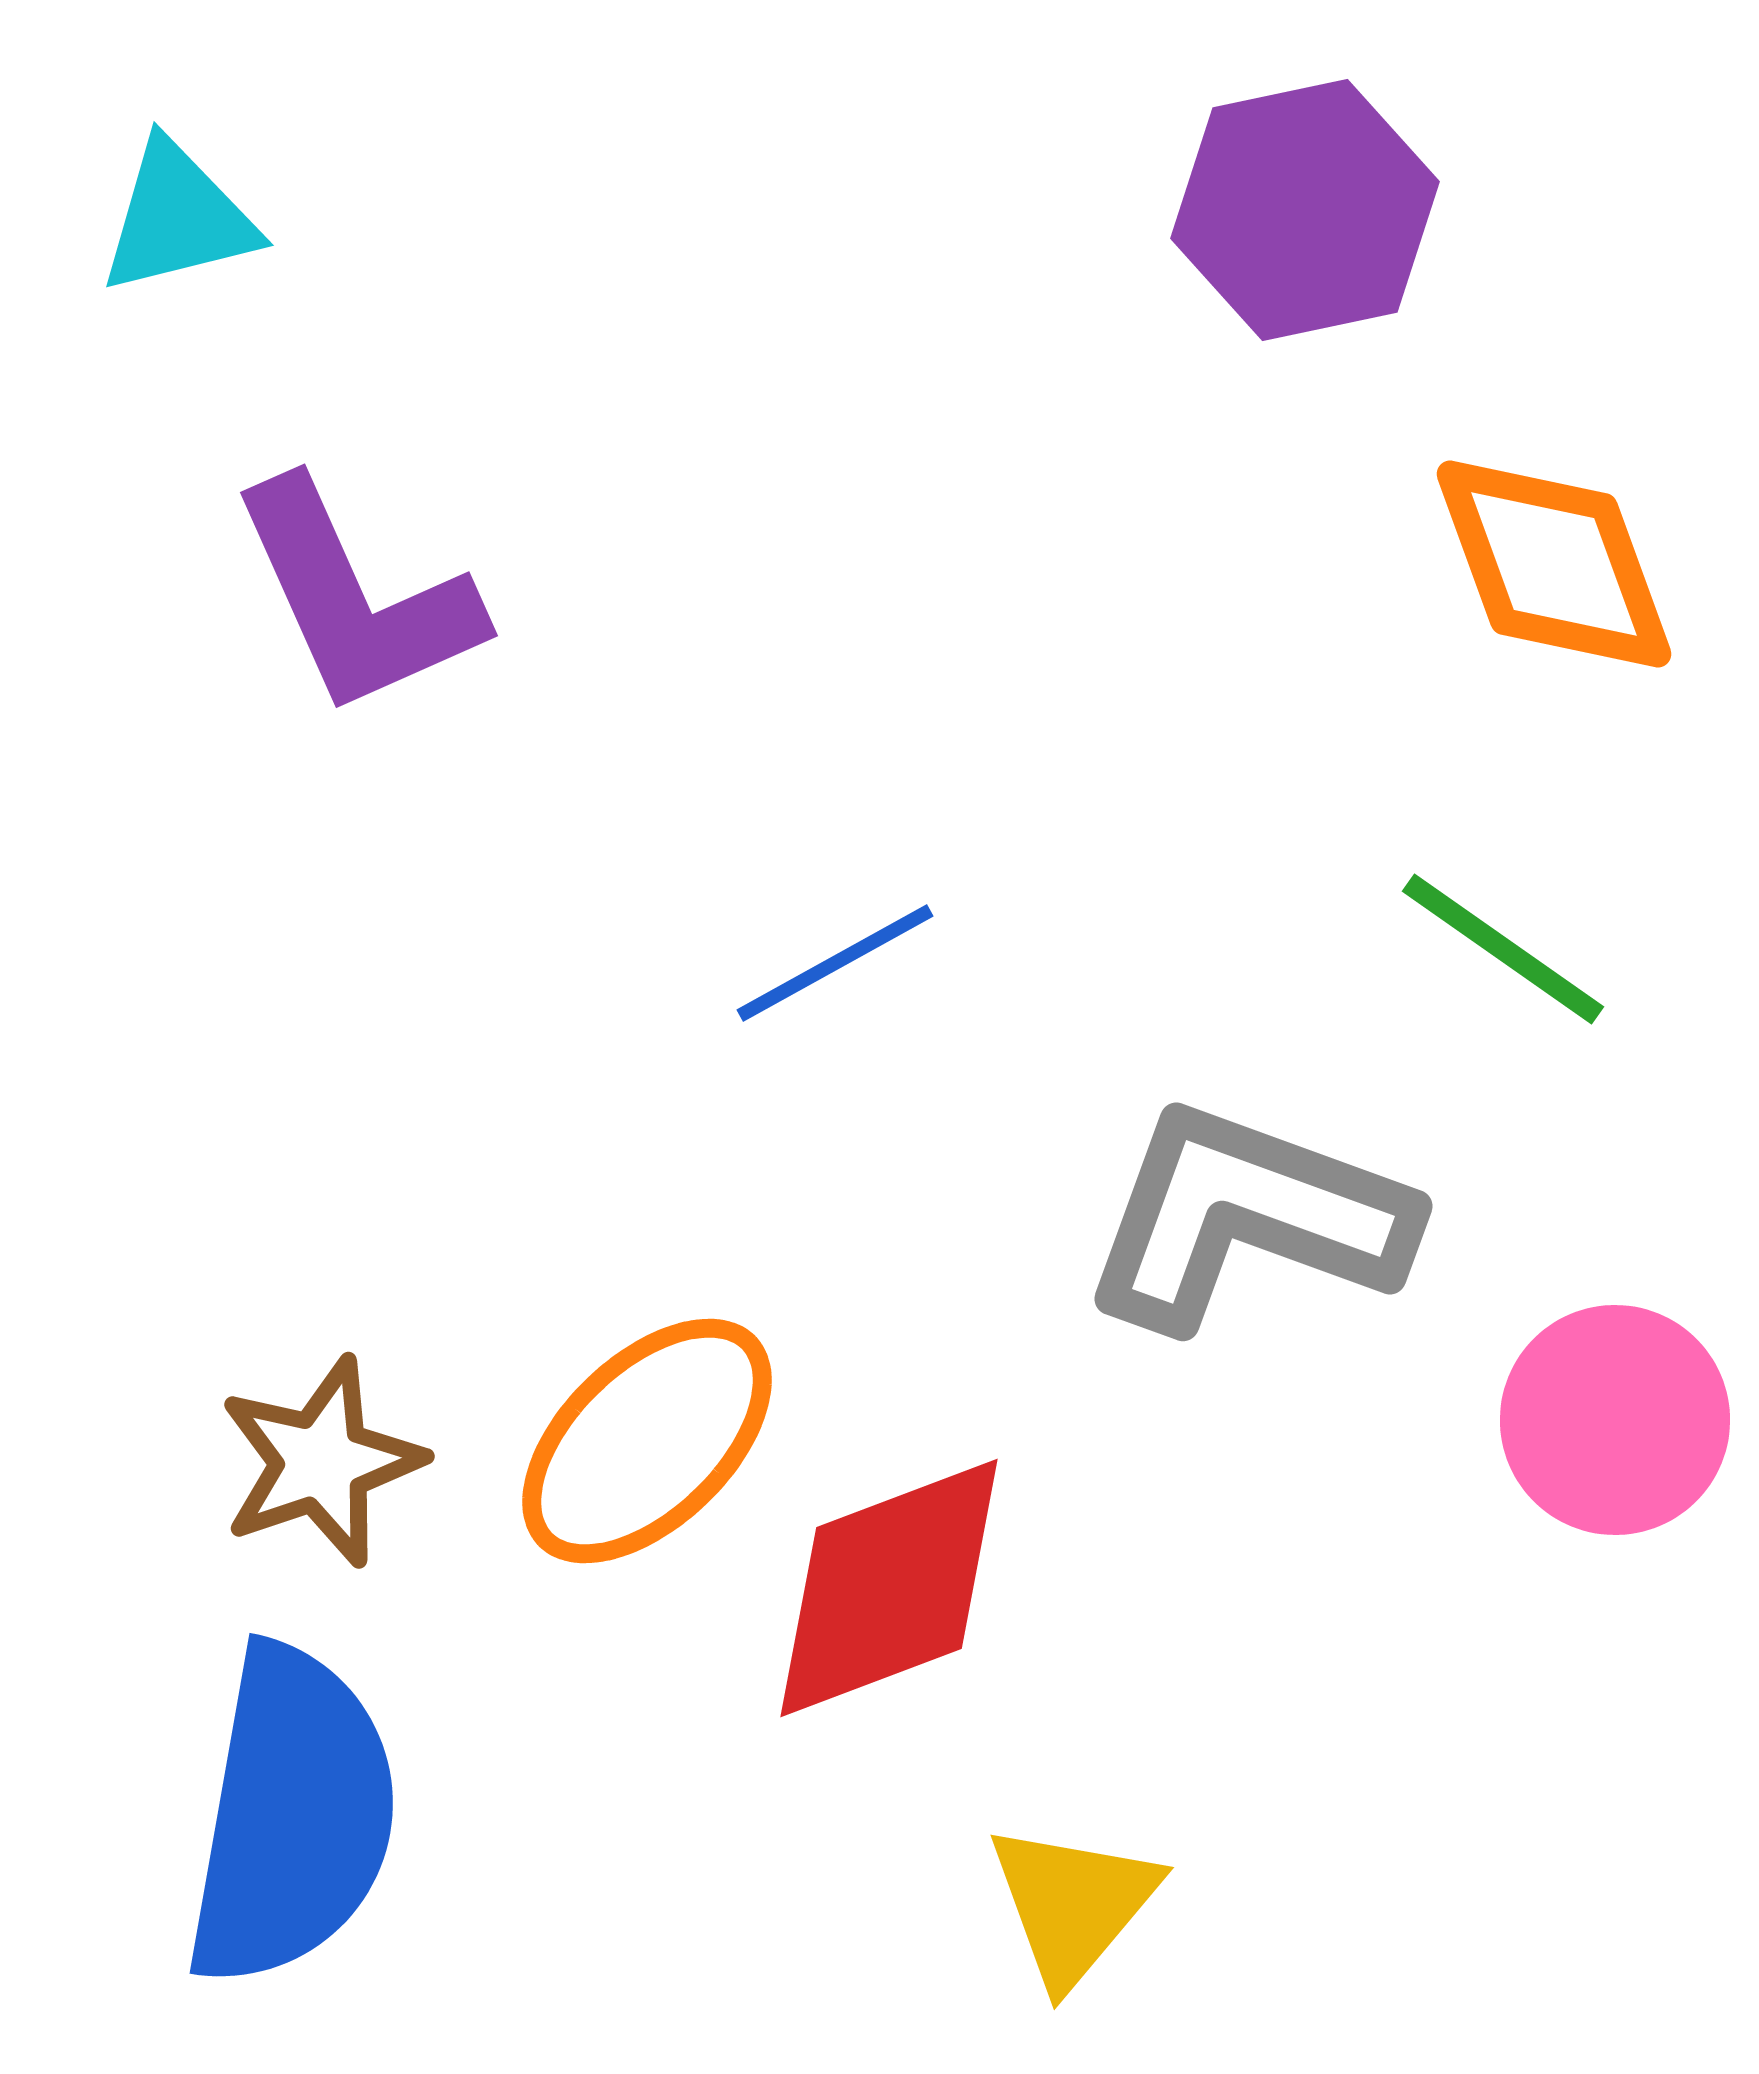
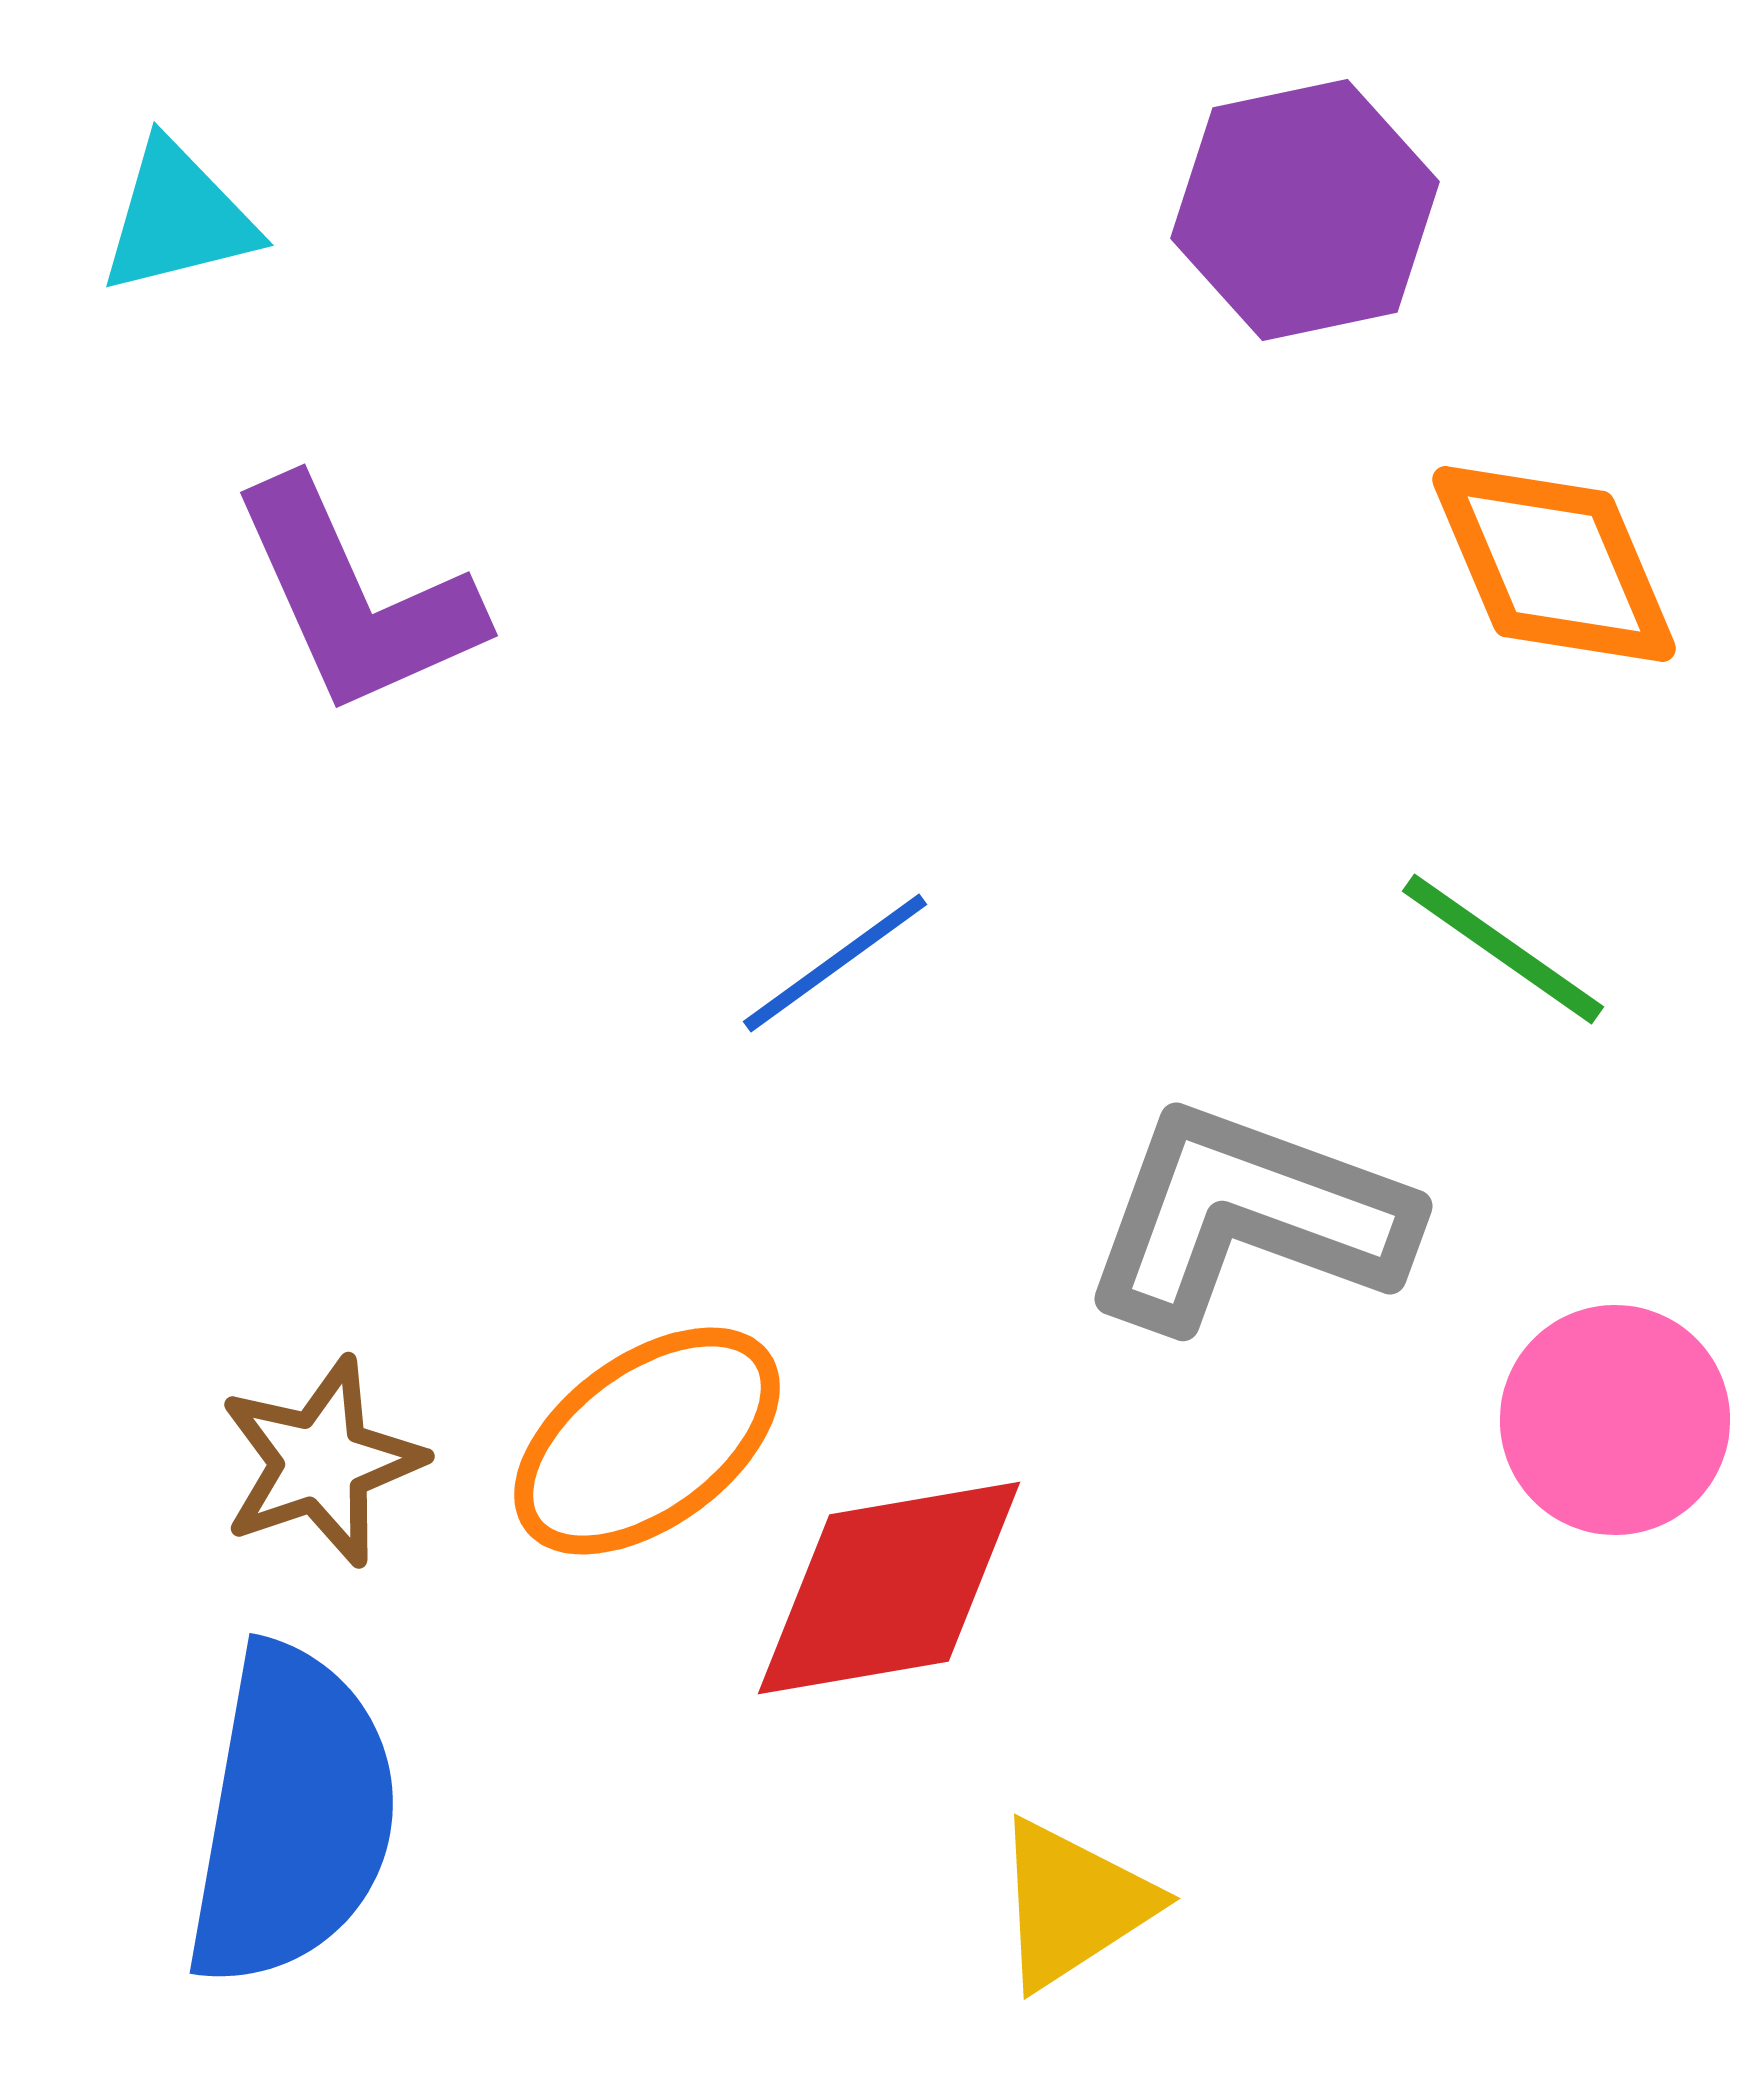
orange diamond: rotated 3 degrees counterclockwise
blue line: rotated 7 degrees counterclockwise
orange ellipse: rotated 8 degrees clockwise
red diamond: rotated 11 degrees clockwise
yellow triangle: rotated 17 degrees clockwise
